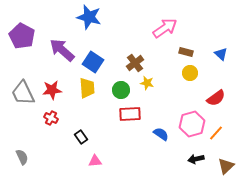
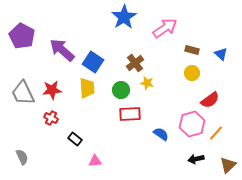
blue star: moved 35 px right; rotated 25 degrees clockwise
brown rectangle: moved 6 px right, 2 px up
yellow circle: moved 2 px right
red semicircle: moved 6 px left, 2 px down
black rectangle: moved 6 px left, 2 px down; rotated 16 degrees counterclockwise
brown triangle: moved 2 px right, 1 px up
